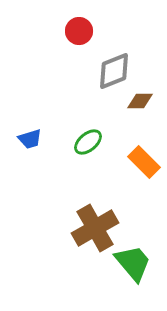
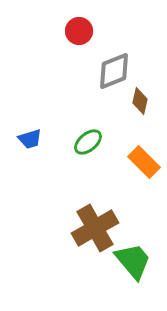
brown diamond: rotated 76 degrees counterclockwise
green trapezoid: moved 2 px up
